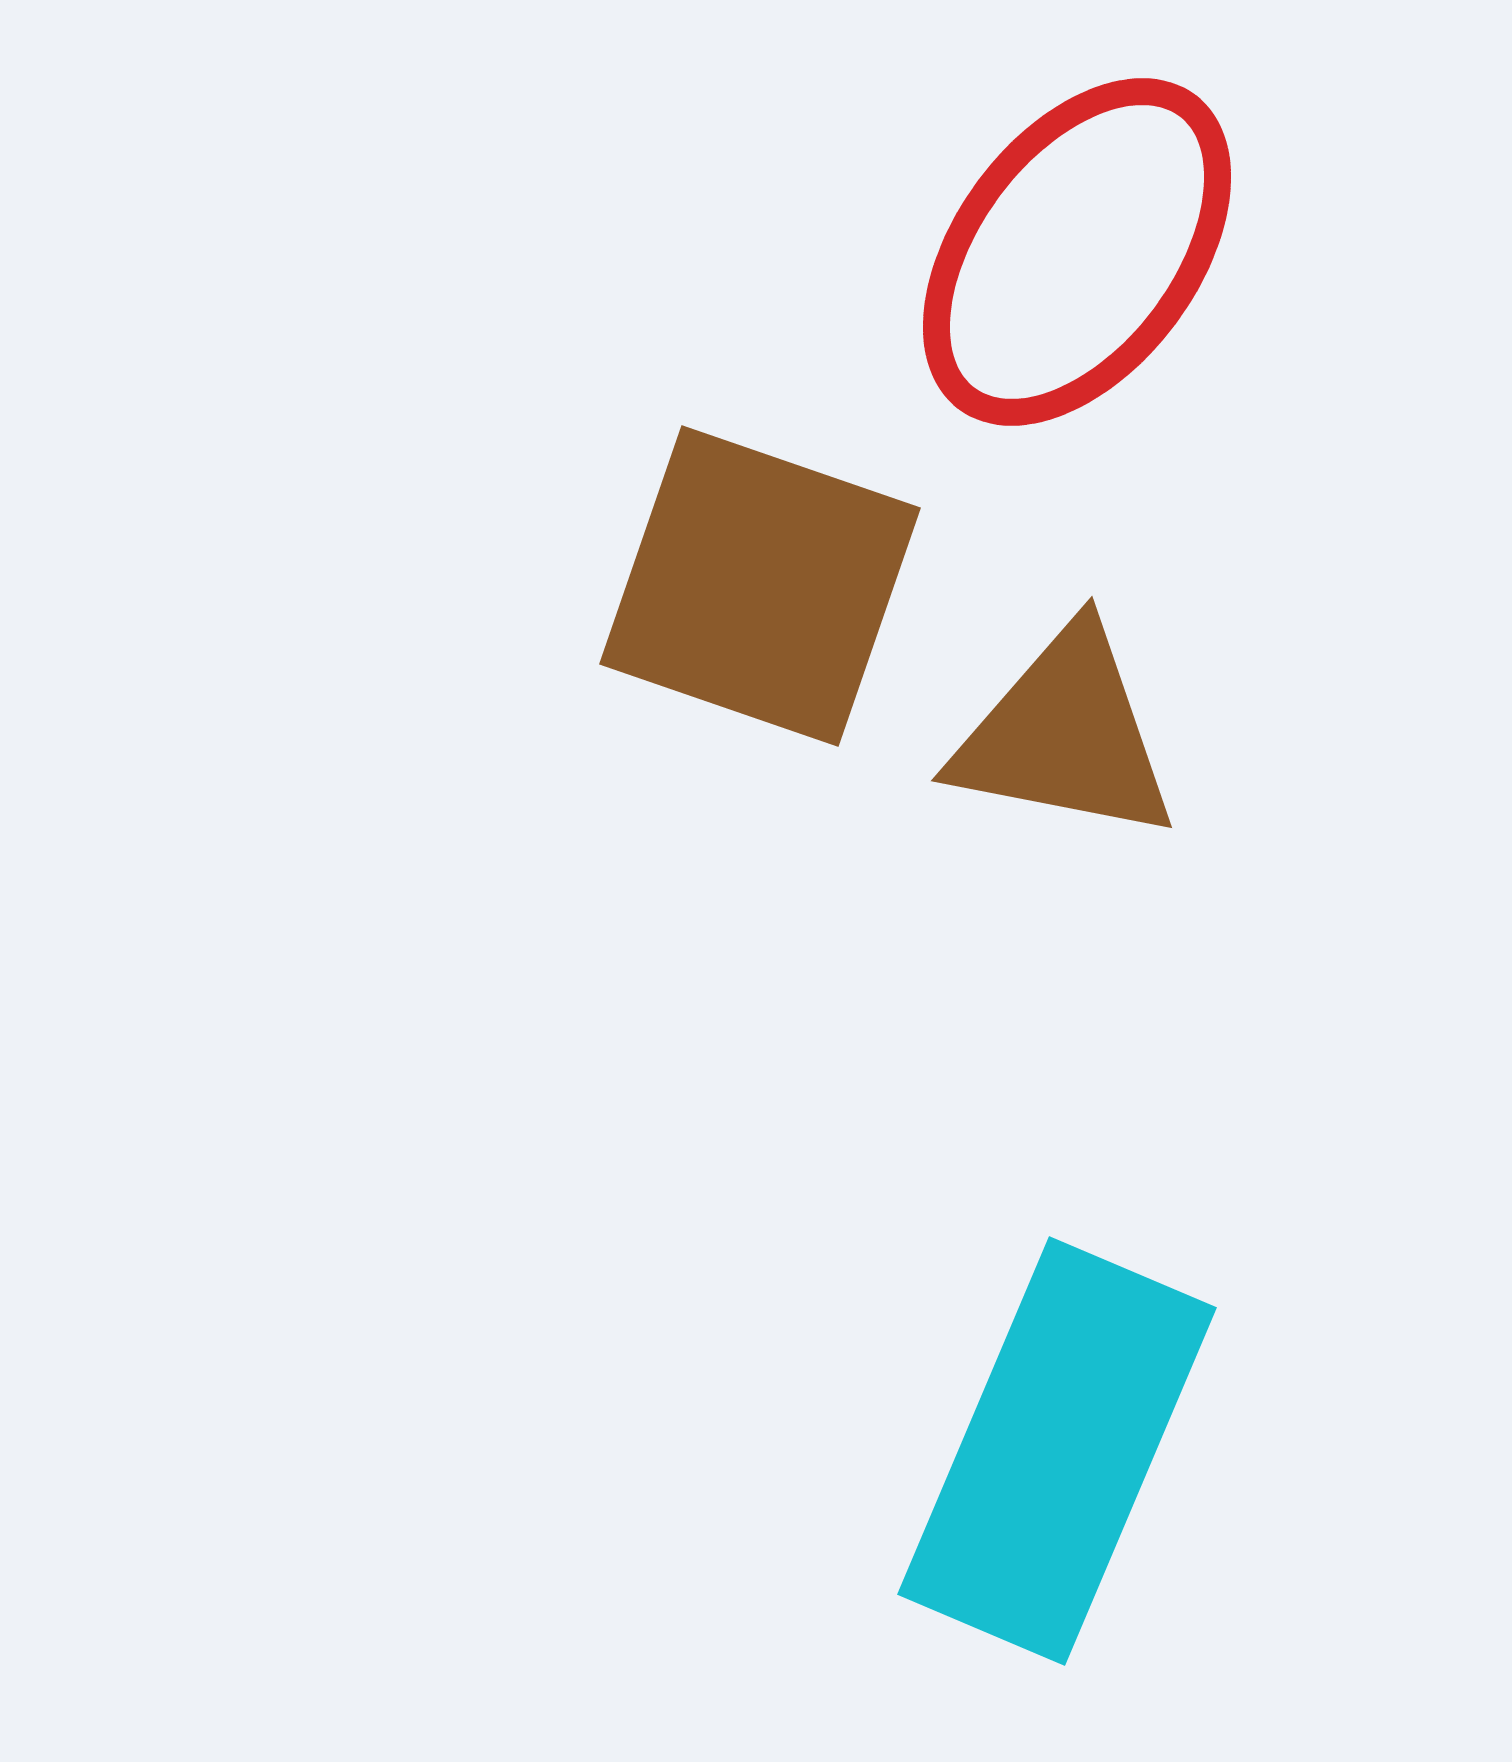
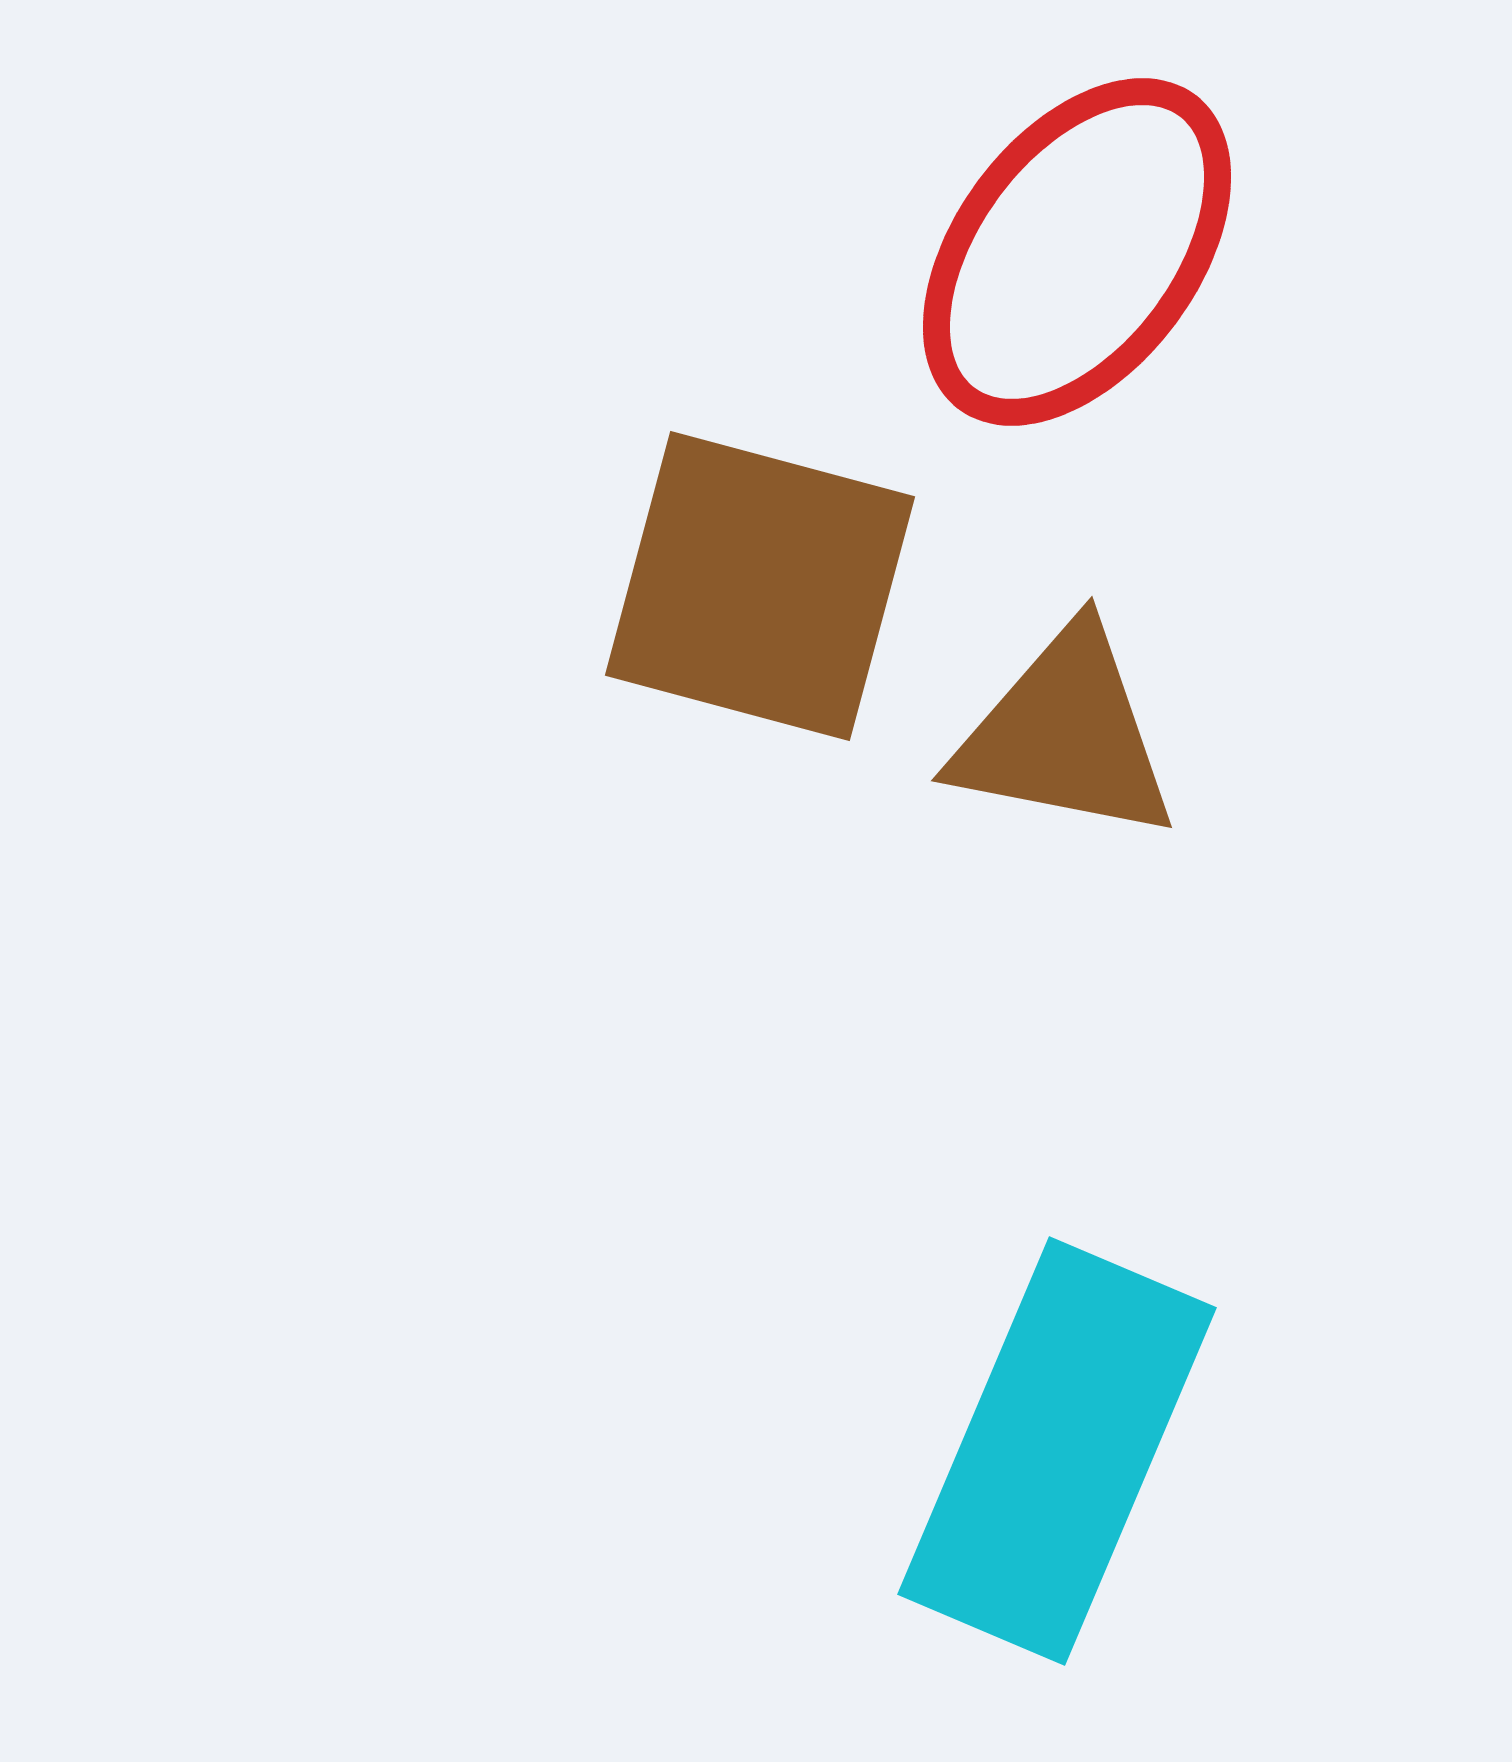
brown square: rotated 4 degrees counterclockwise
